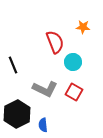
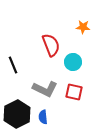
red semicircle: moved 4 px left, 3 px down
red square: rotated 18 degrees counterclockwise
blue semicircle: moved 8 px up
